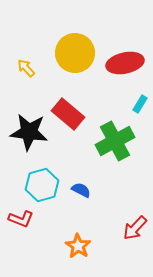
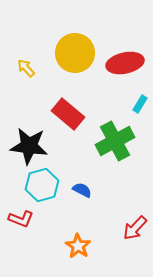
black star: moved 14 px down
blue semicircle: moved 1 px right
